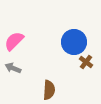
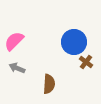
gray arrow: moved 4 px right
brown semicircle: moved 6 px up
